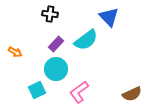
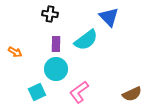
purple rectangle: rotated 42 degrees counterclockwise
cyan square: moved 2 px down
